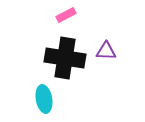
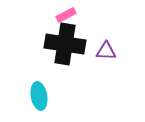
black cross: moved 14 px up
cyan ellipse: moved 5 px left, 3 px up
